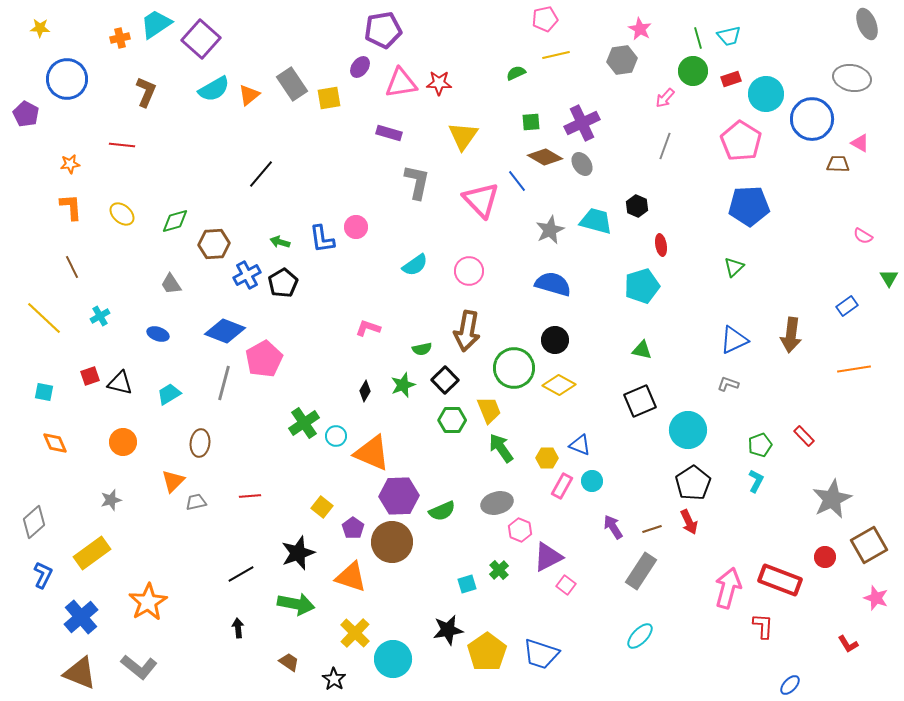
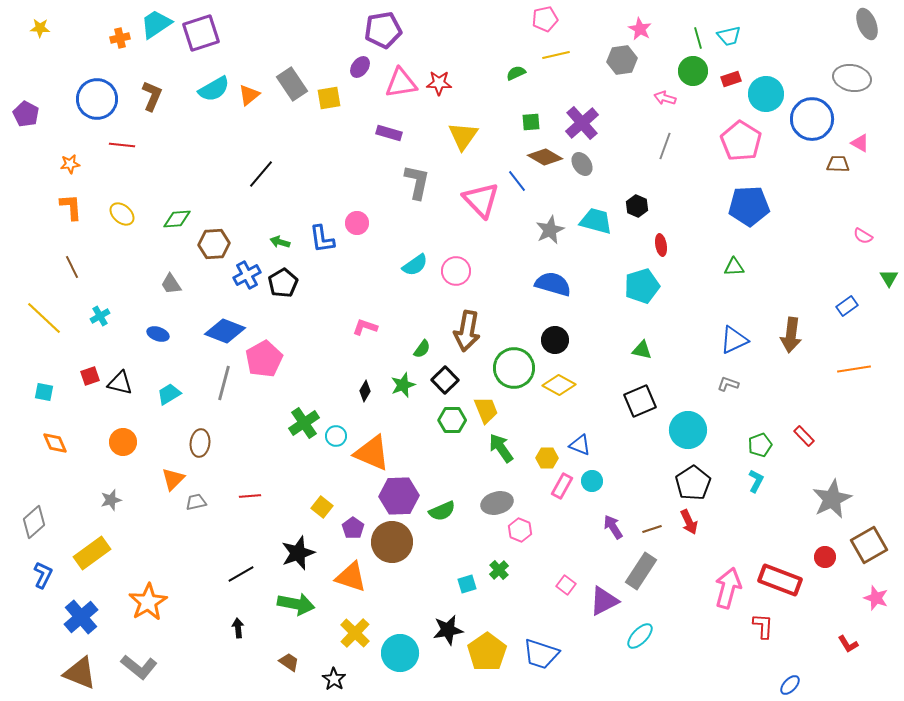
purple square at (201, 39): moved 6 px up; rotated 30 degrees clockwise
blue circle at (67, 79): moved 30 px right, 20 px down
brown L-shape at (146, 92): moved 6 px right, 4 px down
pink arrow at (665, 98): rotated 65 degrees clockwise
purple cross at (582, 123): rotated 16 degrees counterclockwise
green diamond at (175, 221): moved 2 px right, 2 px up; rotated 12 degrees clockwise
pink circle at (356, 227): moved 1 px right, 4 px up
green triangle at (734, 267): rotated 40 degrees clockwise
pink circle at (469, 271): moved 13 px left
pink L-shape at (368, 328): moved 3 px left, 1 px up
green semicircle at (422, 349): rotated 42 degrees counterclockwise
yellow trapezoid at (489, 410): moved 3 px left
orange triangle at (173, 481): moved 2 px up
purple triangle at (548, 557): moved 56 px right, 44 px down
cyan circle at (393, 659): moved 7 px right, 6 px up
